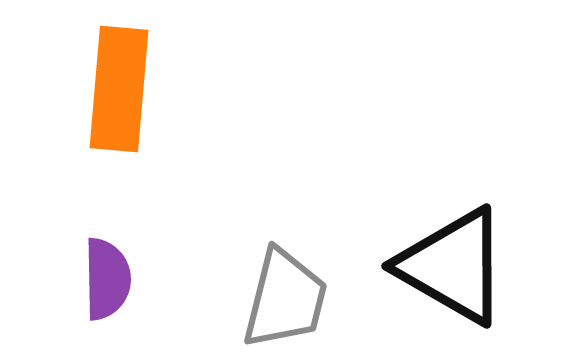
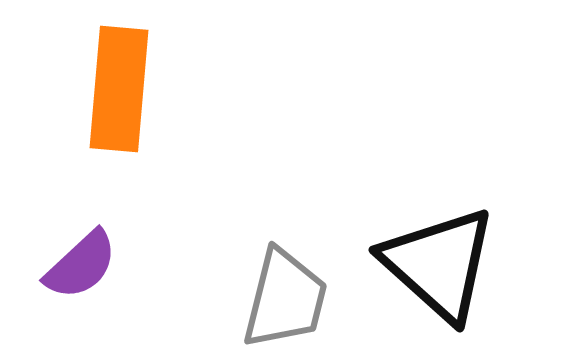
black triangle: moved 14 px left, 2 px up; rotated 12 degrees clockwise
purple semicircle: moved 26 px left, 14 px up; rotated 48 degrees clockwise
